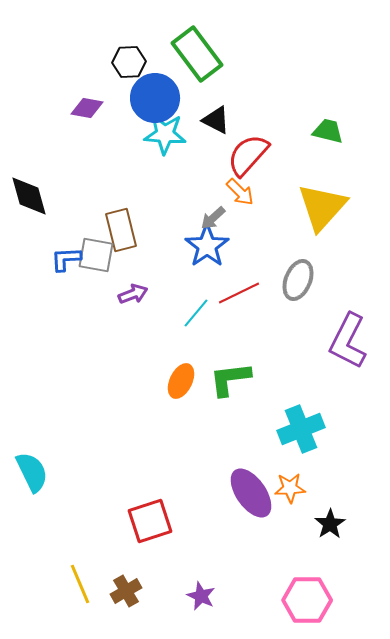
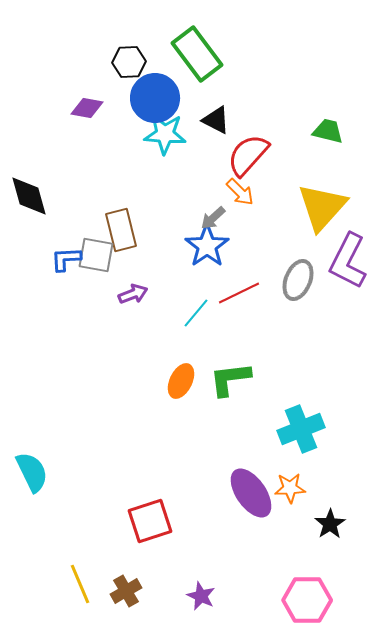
purple L-shape: moved 80 px up
